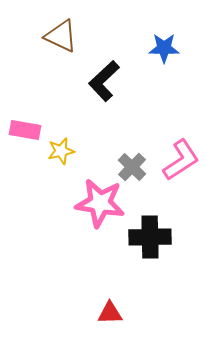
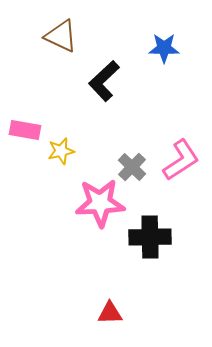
pink star: rotated 12 degrees counterclockwise
